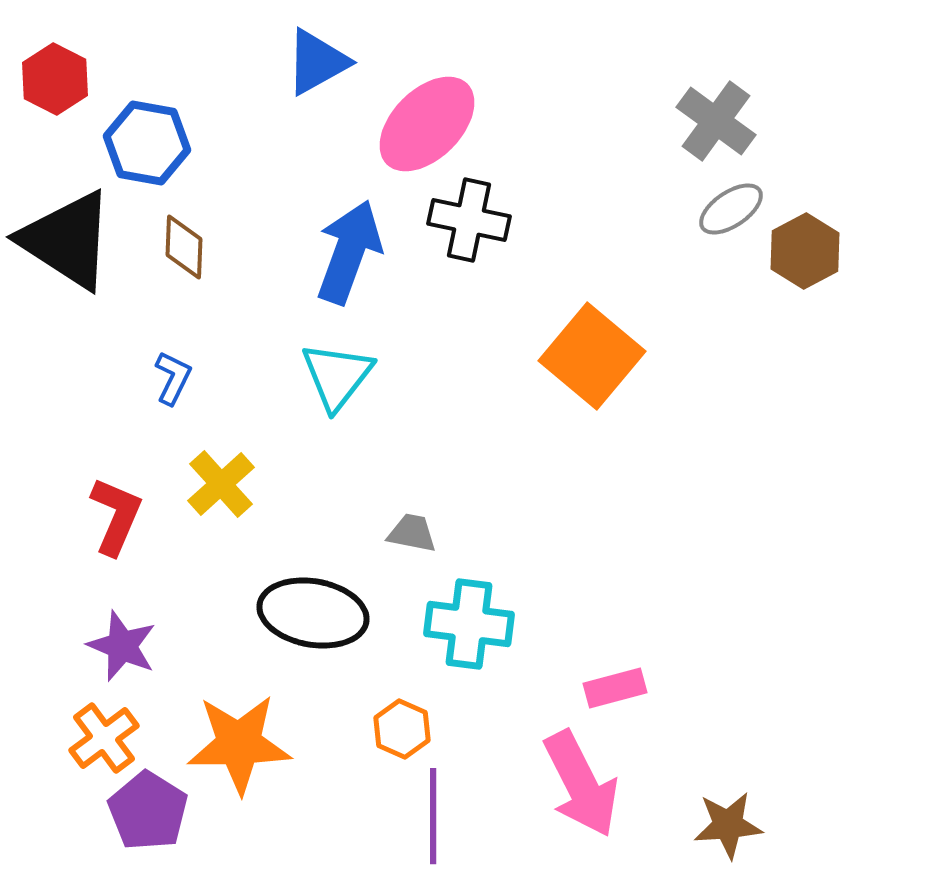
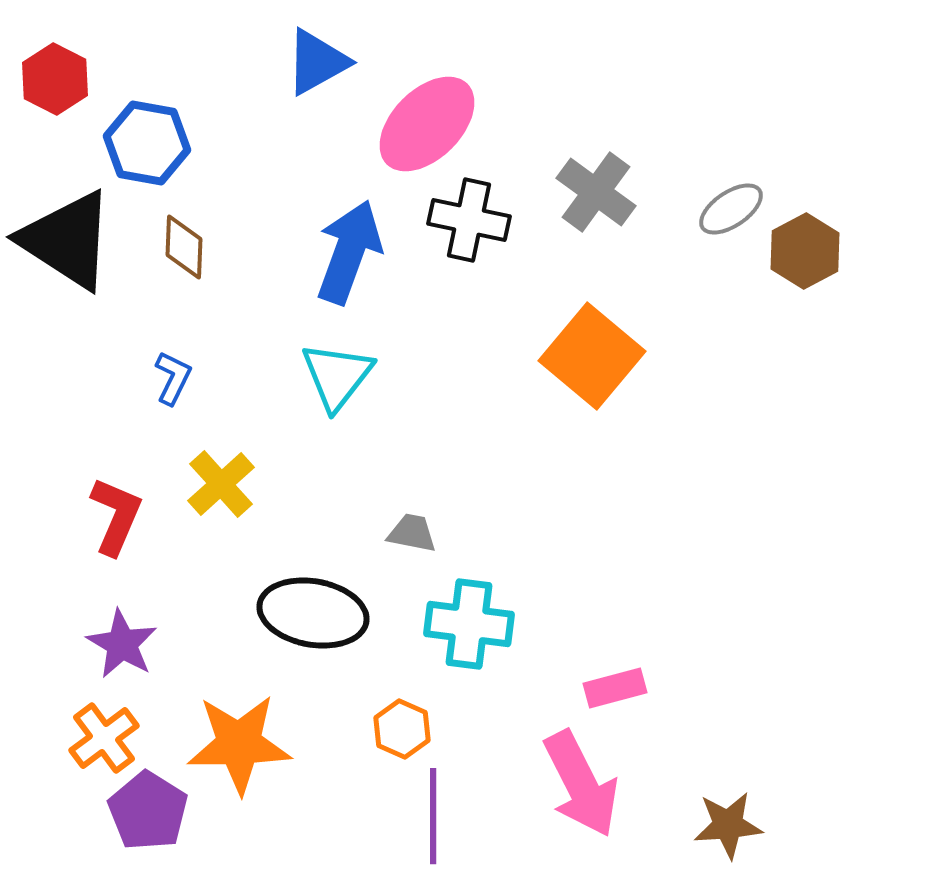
gray cross: moved 120 px left, 71 px down
purple star: moved 2 px up; rotated 8 degrees clockwise
